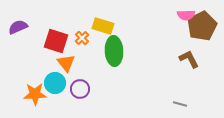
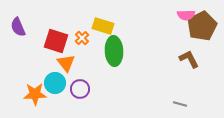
purple semicircle: rotated 90 degrees counterclockwise
